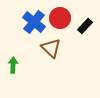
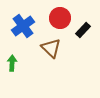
blue cross: moved 11 px left, 4 px down; rotated 15 degrees clockwise
black rectangle: moved 2 px left, 4 px down
green arrow: moved 1 px left, 2 px up
